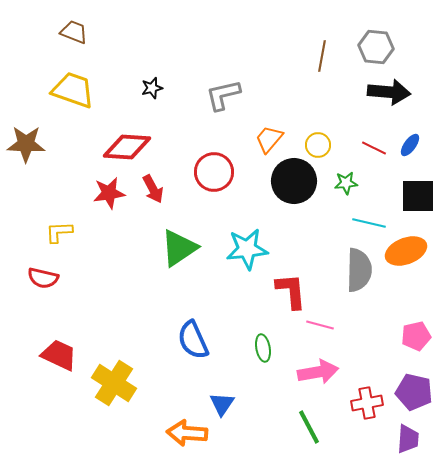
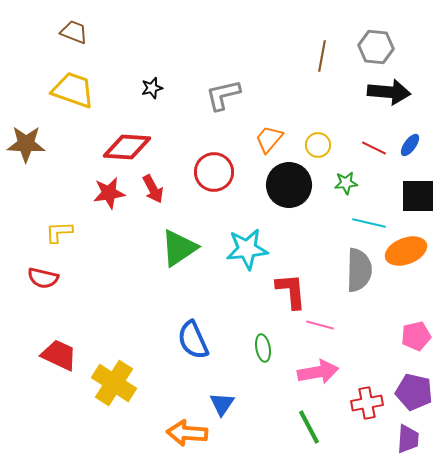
black circle: moved 5 px left, 4 px down
